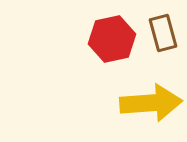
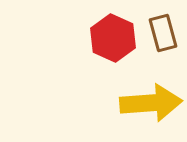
red hexagon: moved 1 px right, 1 px up; rotated 24 degrees counterclockwise
